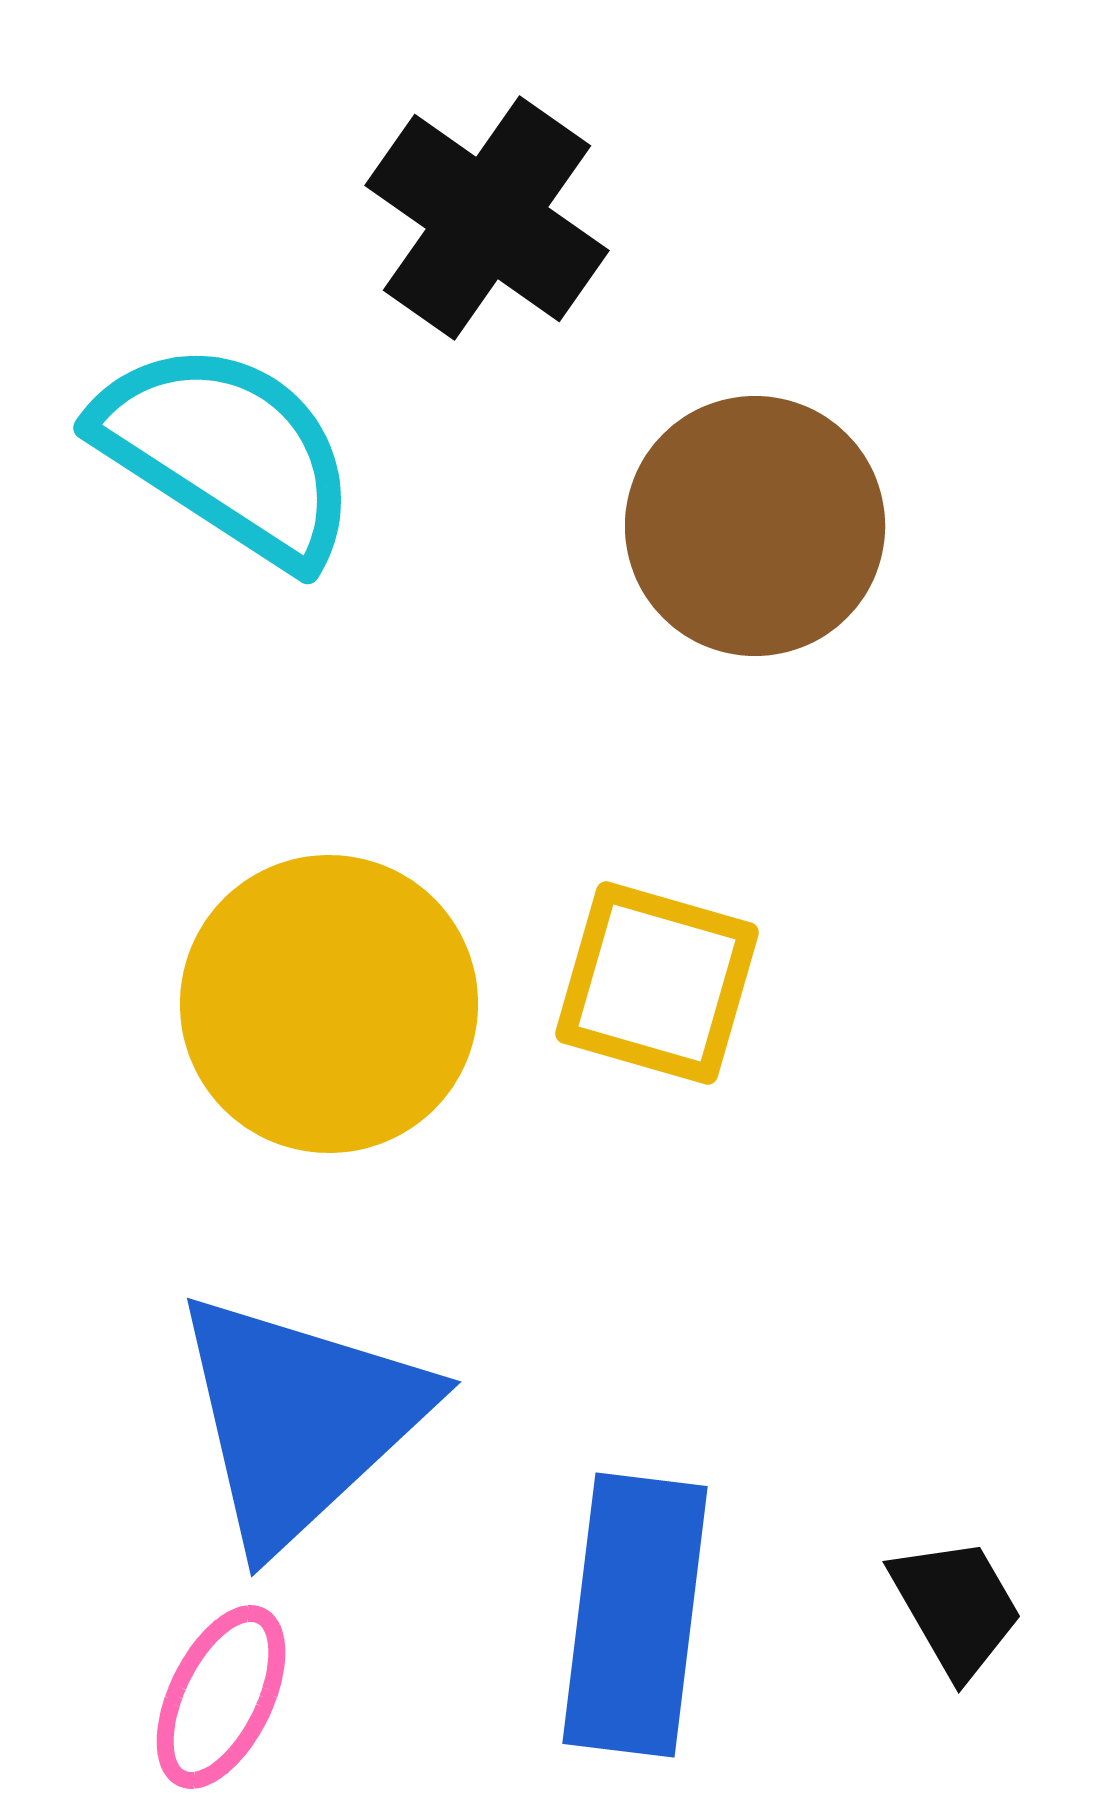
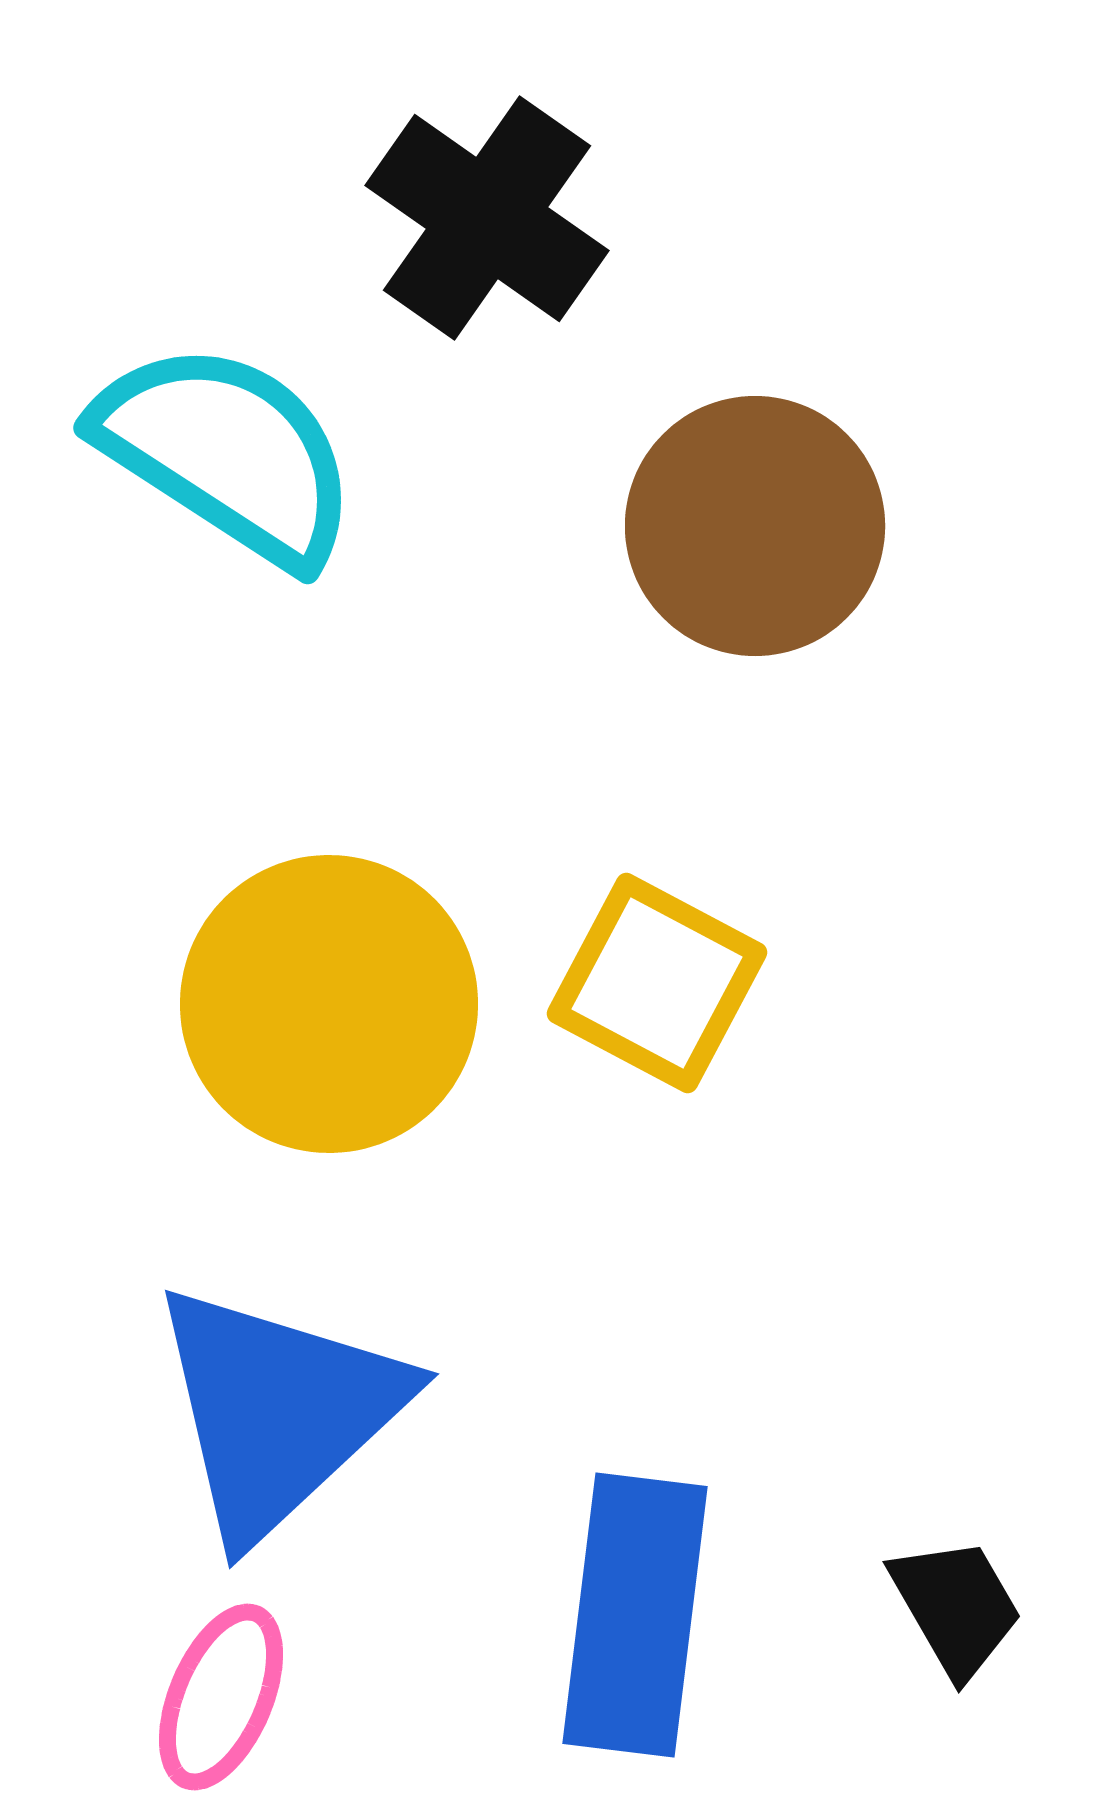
yellow square: rotated 12 degrees clockwise
blue triangle: moved 22 px left, 8 px up
pink ellipse: rotated 3 degrees counterclockwise
